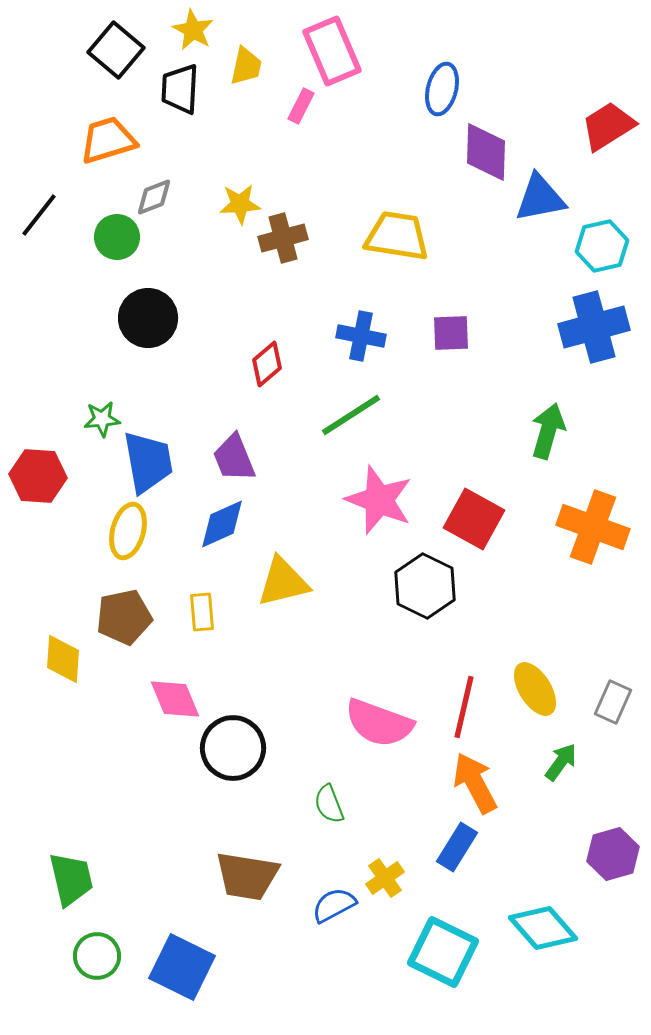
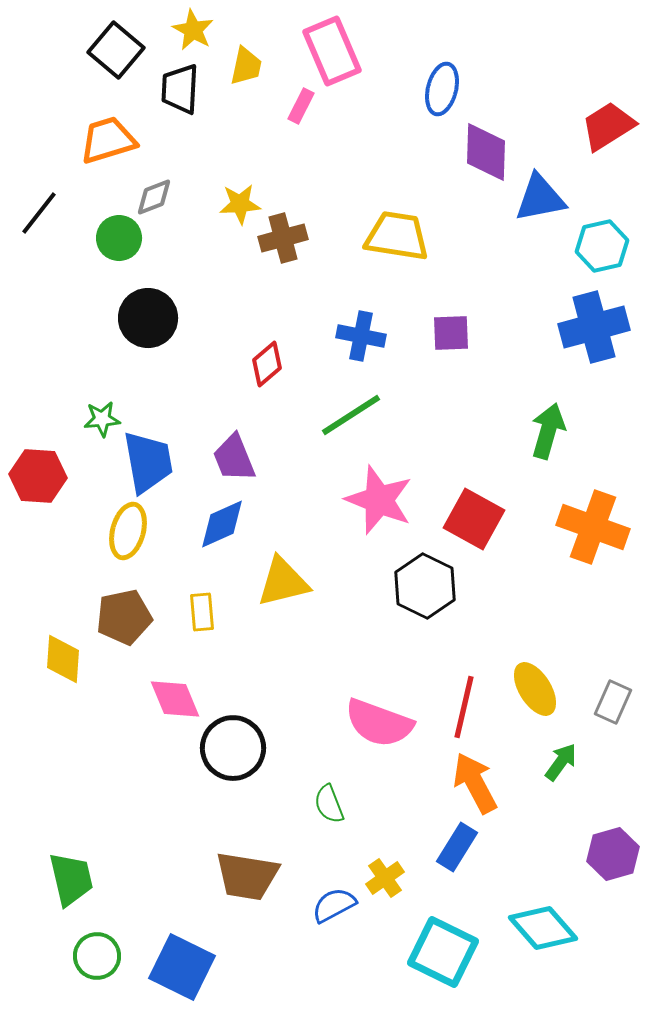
black line at (39, 215): moved 2 px up
green circle at (117, 237): moved 2 px right, 1 px down
